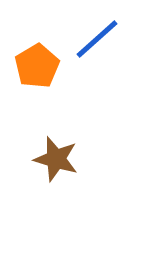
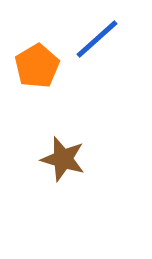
brown star: moved 7 px right
